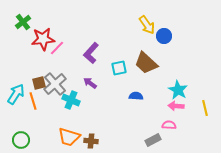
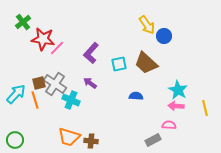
red star: rotated 15 degrees clockwise
cyan square: moved 4 px up
gray cross: rotated 15 degrees counterclockwise
cyan arrow: rotated 10 degrees clockwise
orange line: moved 2 px right, 1 px up
green circle: moved 6 px left
